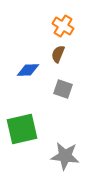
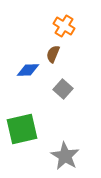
orange cross: moved 1 px right
brown semicircle: moved 5 px left
gray square: rotated 24 degrees clockwise
gray star: rotated 24 degrees clockwise
